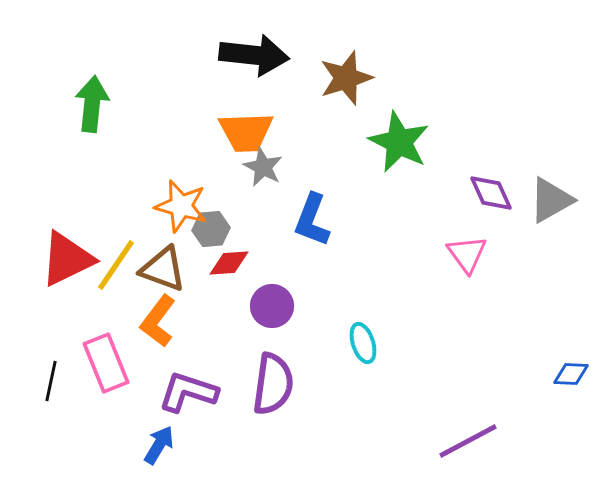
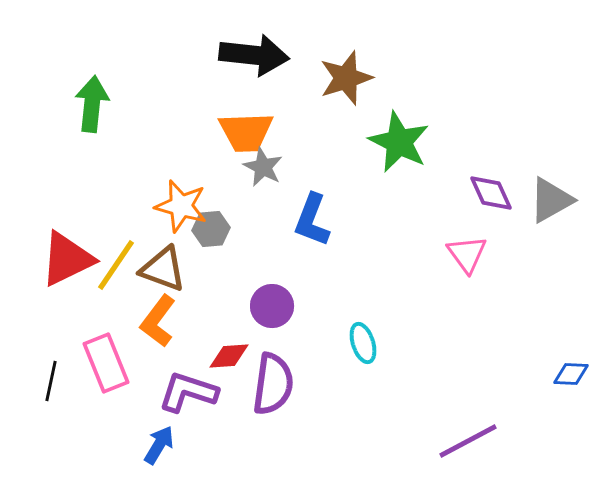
red diamond: moved 93 px down
